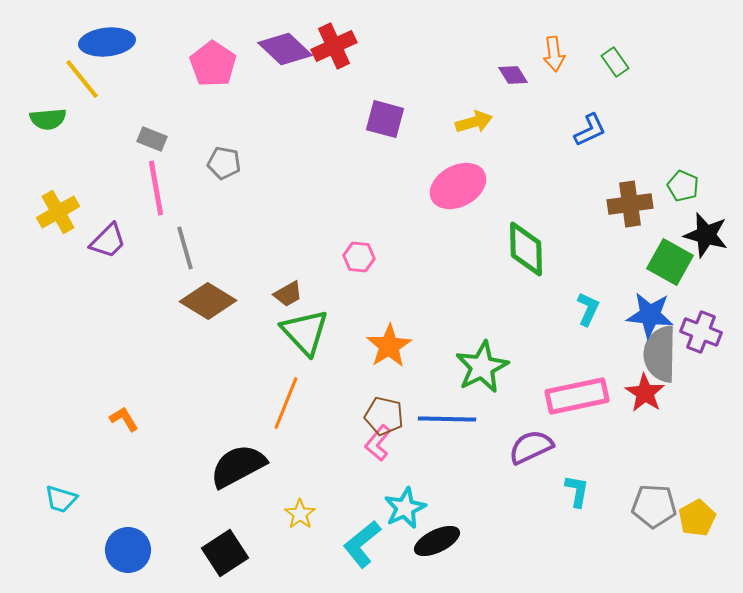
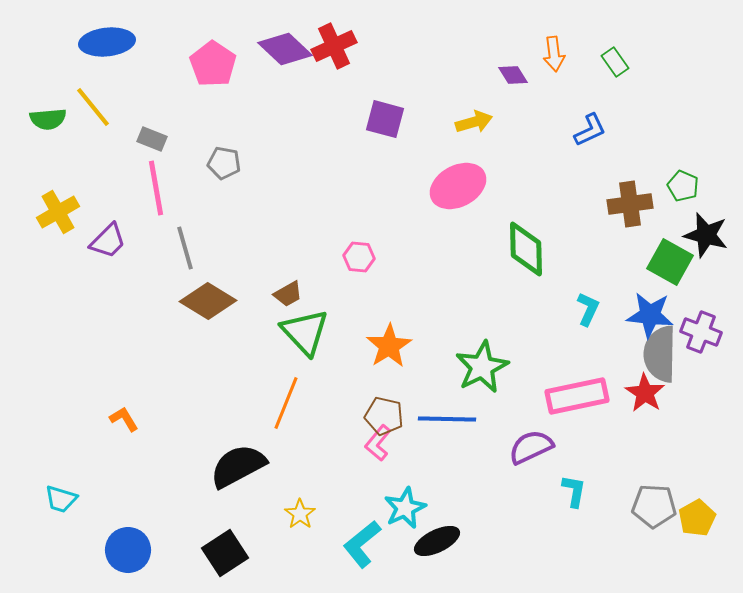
yellow line at (82, 79): moved 11 px right, 28 px down
cyan L-shape at (577, 491): moved 3 px left
